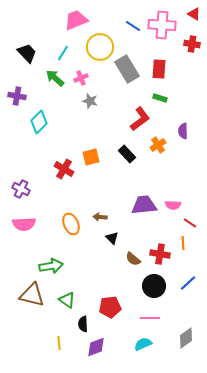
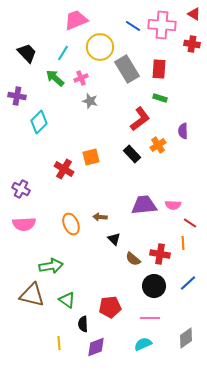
black rectangle at (127, 154): moved 5 px right
black triangle at (112, 238): moved 2 px right, 1 px down
